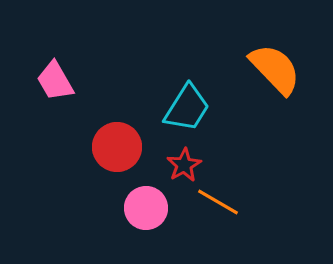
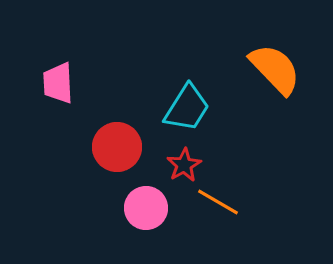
pink trapezoid: moved 3 px right, 2 px down; rotated 27 degrees clockwise
